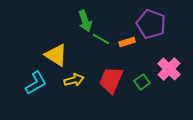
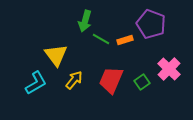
green arrow: rotated 35 degrees clockwise
orange rectangle: moved 2 px left, 2 px up
yellow triangle: rotated 20 degrees clockwise
yellow arrow: rotated 36 degrees counterclockwise
